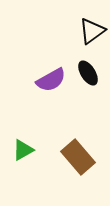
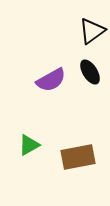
black ellipse: moved 2 px right, 1 px up
green triangle: moved 6 px right, 5 px up
brown rectangle: rotated 60 degrees counterclockwise
